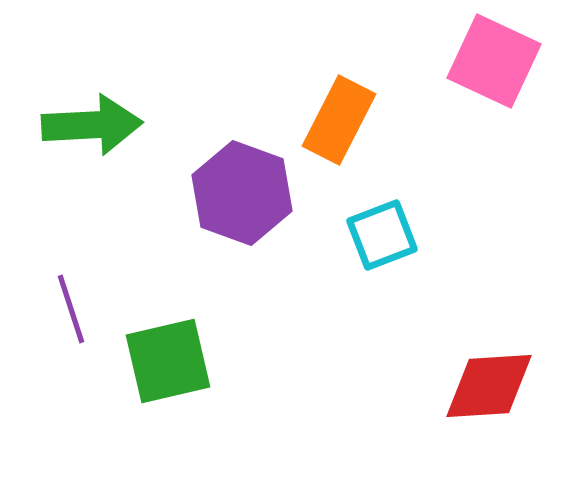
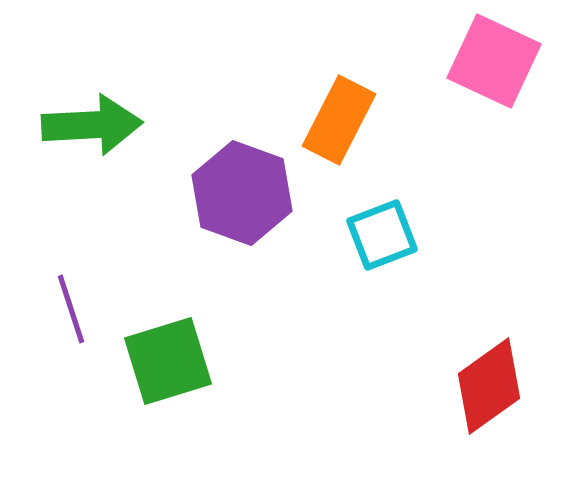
green square: rotated 4 degrees counterclockwise
red diamond: rotated 32 degrees counterclockwise
